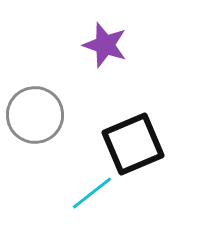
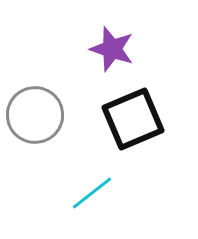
purple star: moved 7 px right, 4 px down
black square: moved 25 px up
